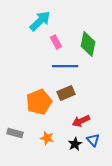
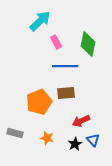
brown rectangle: rotated 18 degrees clockwise
